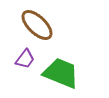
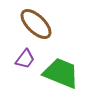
brown ellipse: moved 1 px left, 1 px up
